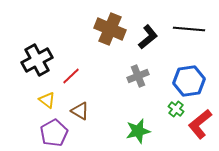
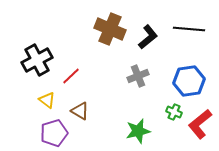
green cross: moved 2 px left, 3 px down; rotated 14 degrees counterclockwise
purple pentagon: rotated 12 degrees clockwise
